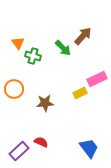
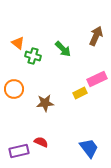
brown arrow: moved 13 px right; rotated 18 degrees counterclockwise
orange triangle: rotated 16 degrees counterclockwise
green arrow: moved 1 px down
purple rectangle: rotated 30 degrees clockwise
